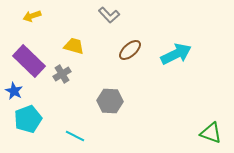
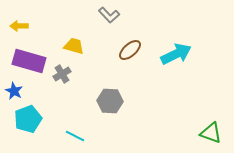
yellow arrow: moved 13 px left, 10 px down; rotated 18 degrees clockwise
purple rectangle: rotated 28 degrees counterclockwise
